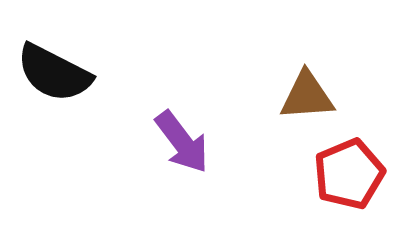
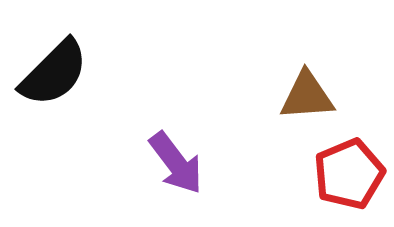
black semicircle: rotated 72 degrees counterclockwise
purple arrow: moved 6 px left, 21 px down
